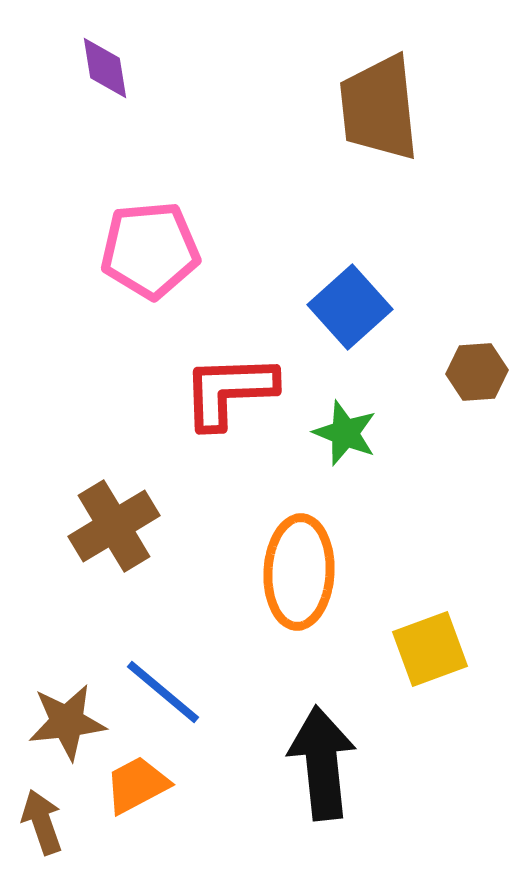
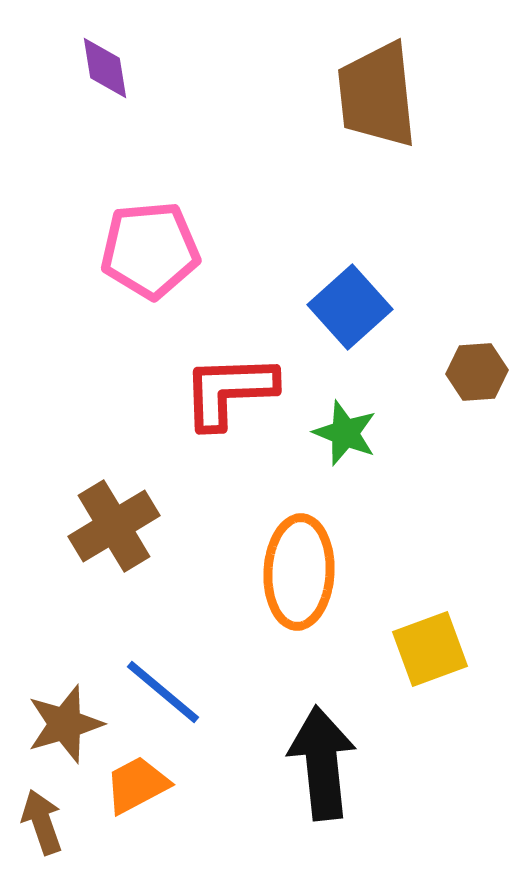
brown trapezoid: moved 2 px left, 13 px up
brown star: moved 2 px left, 2 px down; rotated 10 degrees counterclockwise
